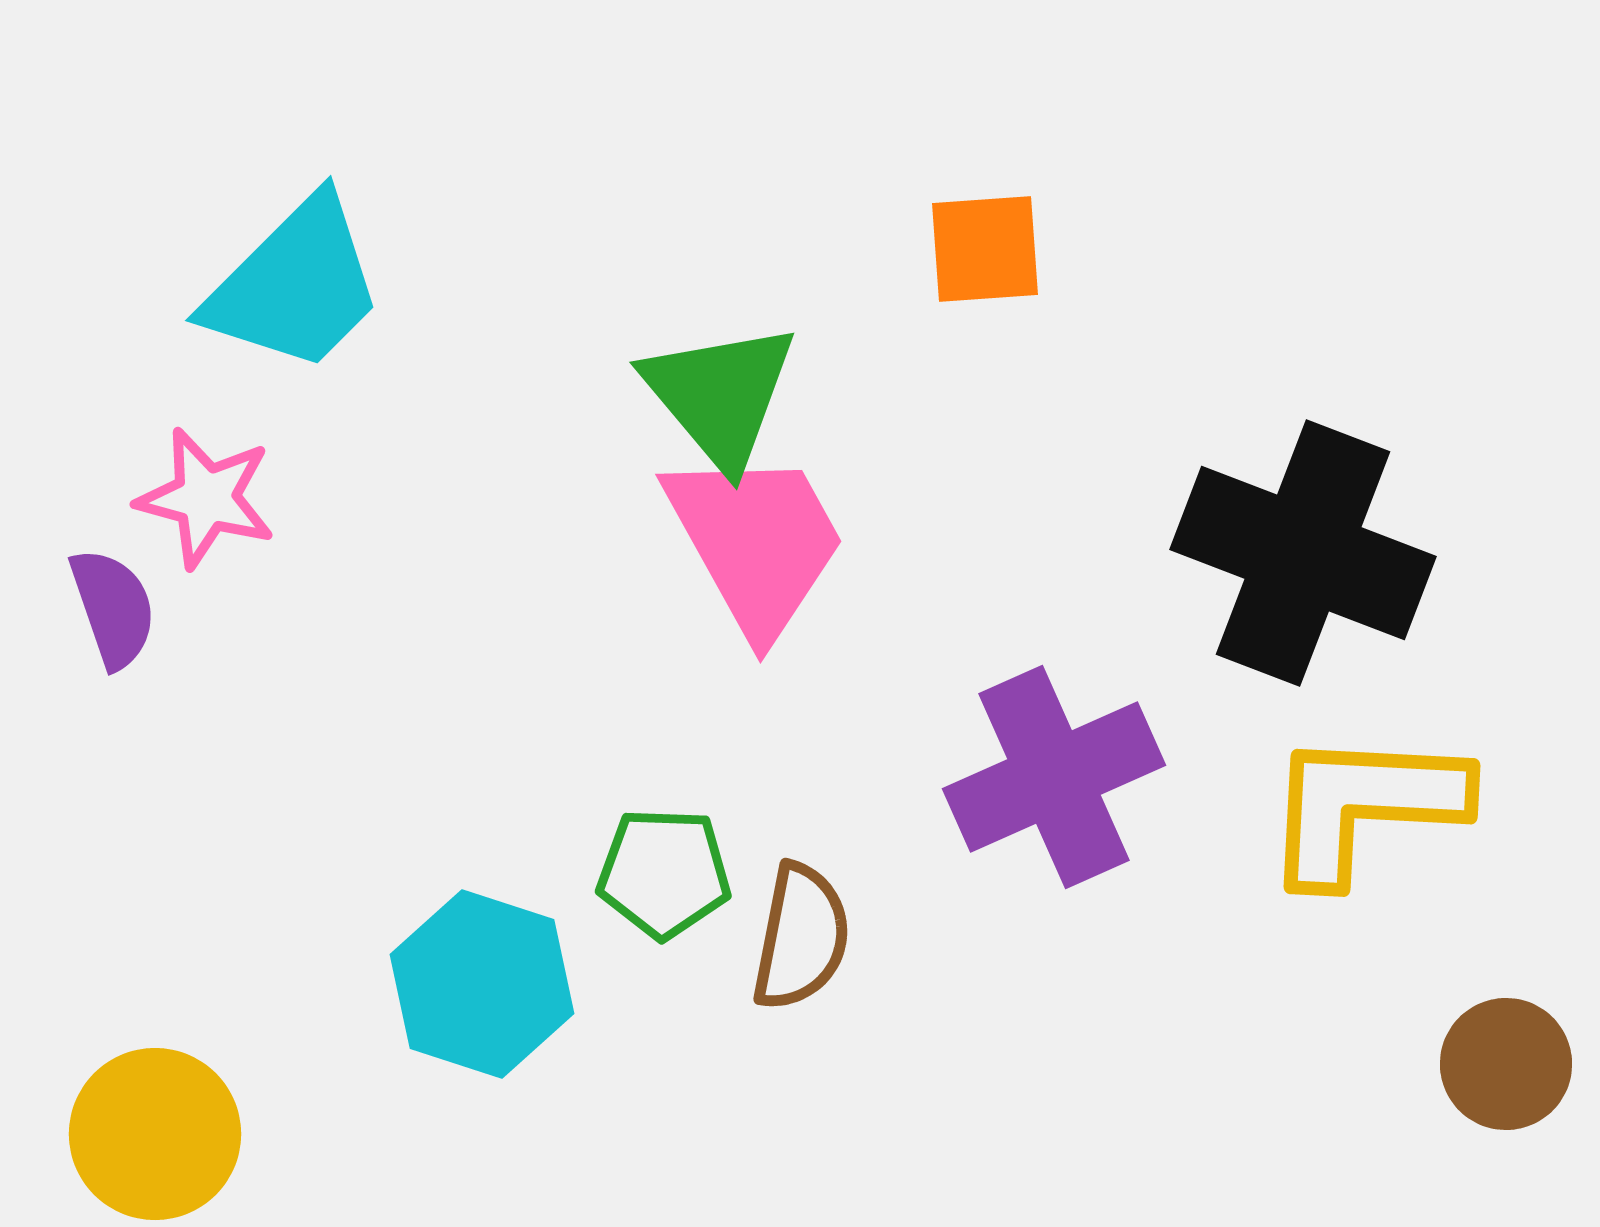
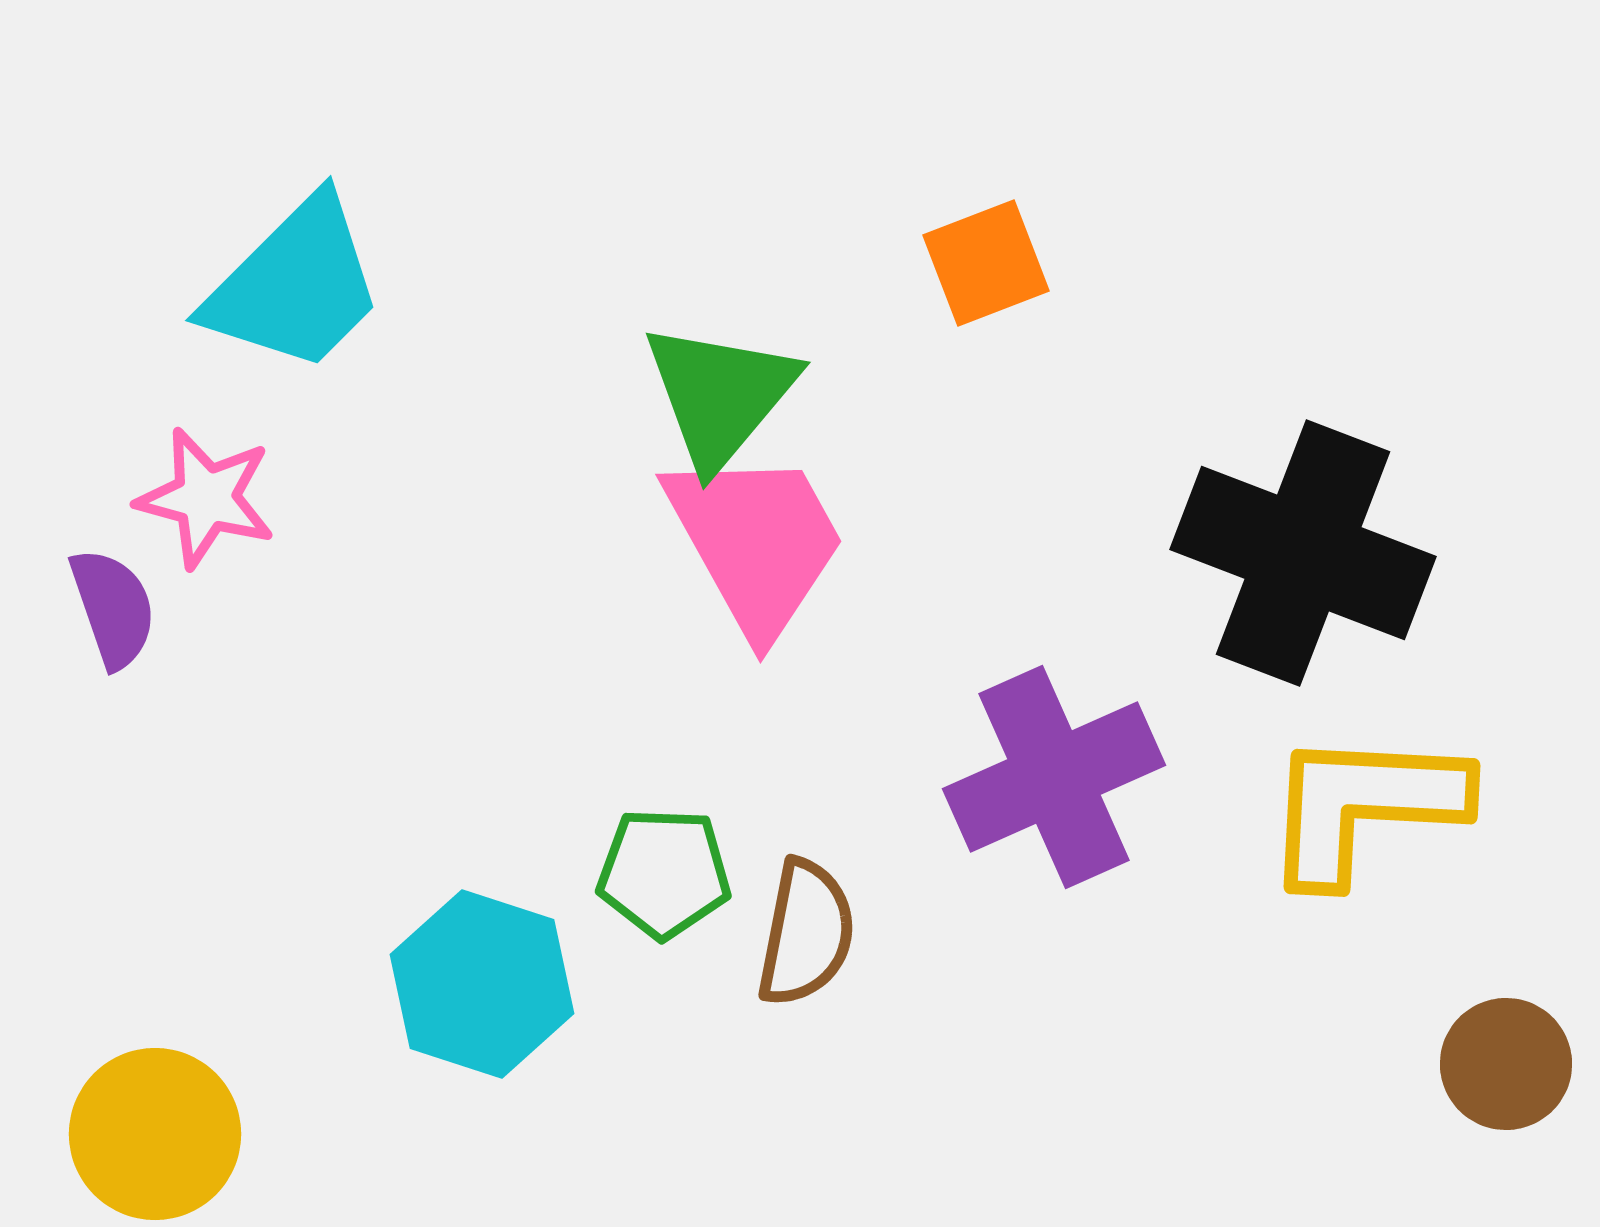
orange square: moved 1 px right, 14 px down; rotated 17 degrees counterclockwise
green triangle: rotated 20 degrees clockwise
brown semicircle: moved 5 px right, 4 px up
